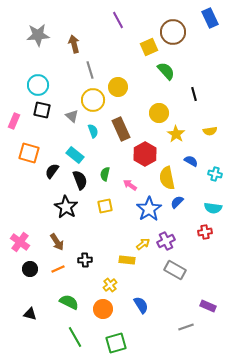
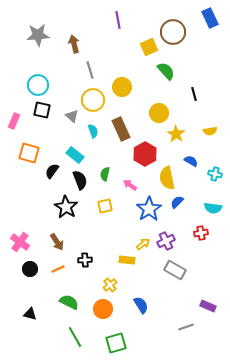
purple line at (118, 20): rotated 18 degrees clockwise
yellow circle at (118, 87): moved 4 px right
red cross at (205, 232): moved 4 px left, 1 px down
